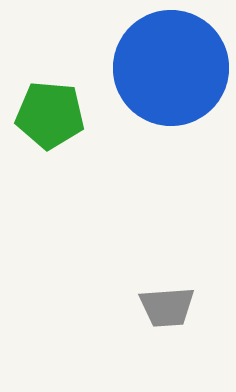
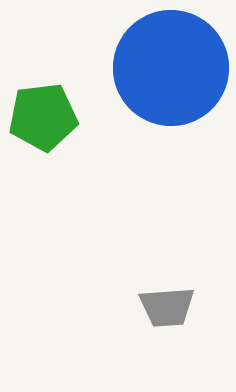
green pentagon: moved 7 px left, 2 px down; rotated 12 degrees counterclockwise
